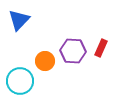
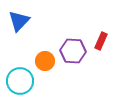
blue triangle: moved 1 px down
red rectangle: moved 7 px up
